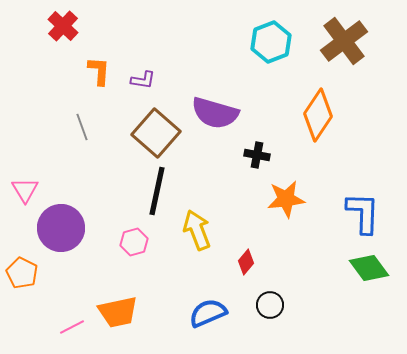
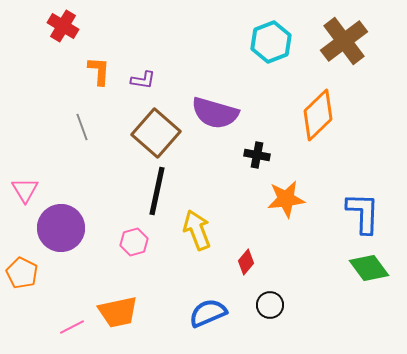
red cross: rotated 12 degrees counterclockwise
orange diamond: rotated 12 degrees clockwise
